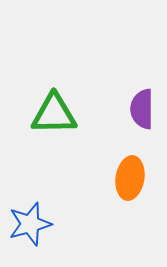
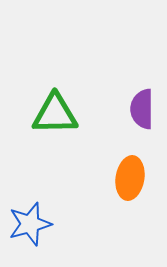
green triangle: moved 1 px right
